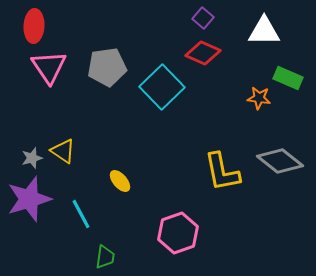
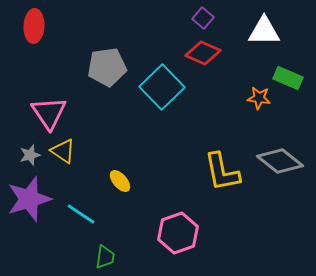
pink triangle: moved 46 px down
gray star: moved 2 px left, 3 px up
cyan line: rotated 28 degrees counterclockwise
